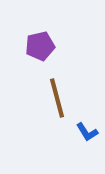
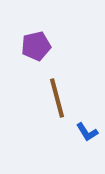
purple pentagon: moved 4 px left
